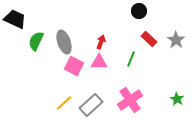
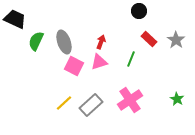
pink triangle: rotated 18 degrees counterclockwise
